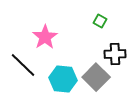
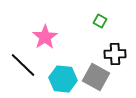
gray square: rotated 16 degrees counterclockwise
